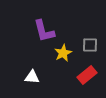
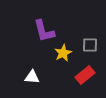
red rectangle: moved 2 px left
